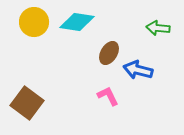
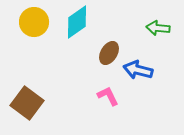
cyan diamond: rotated 44 degrees counterclockwise
